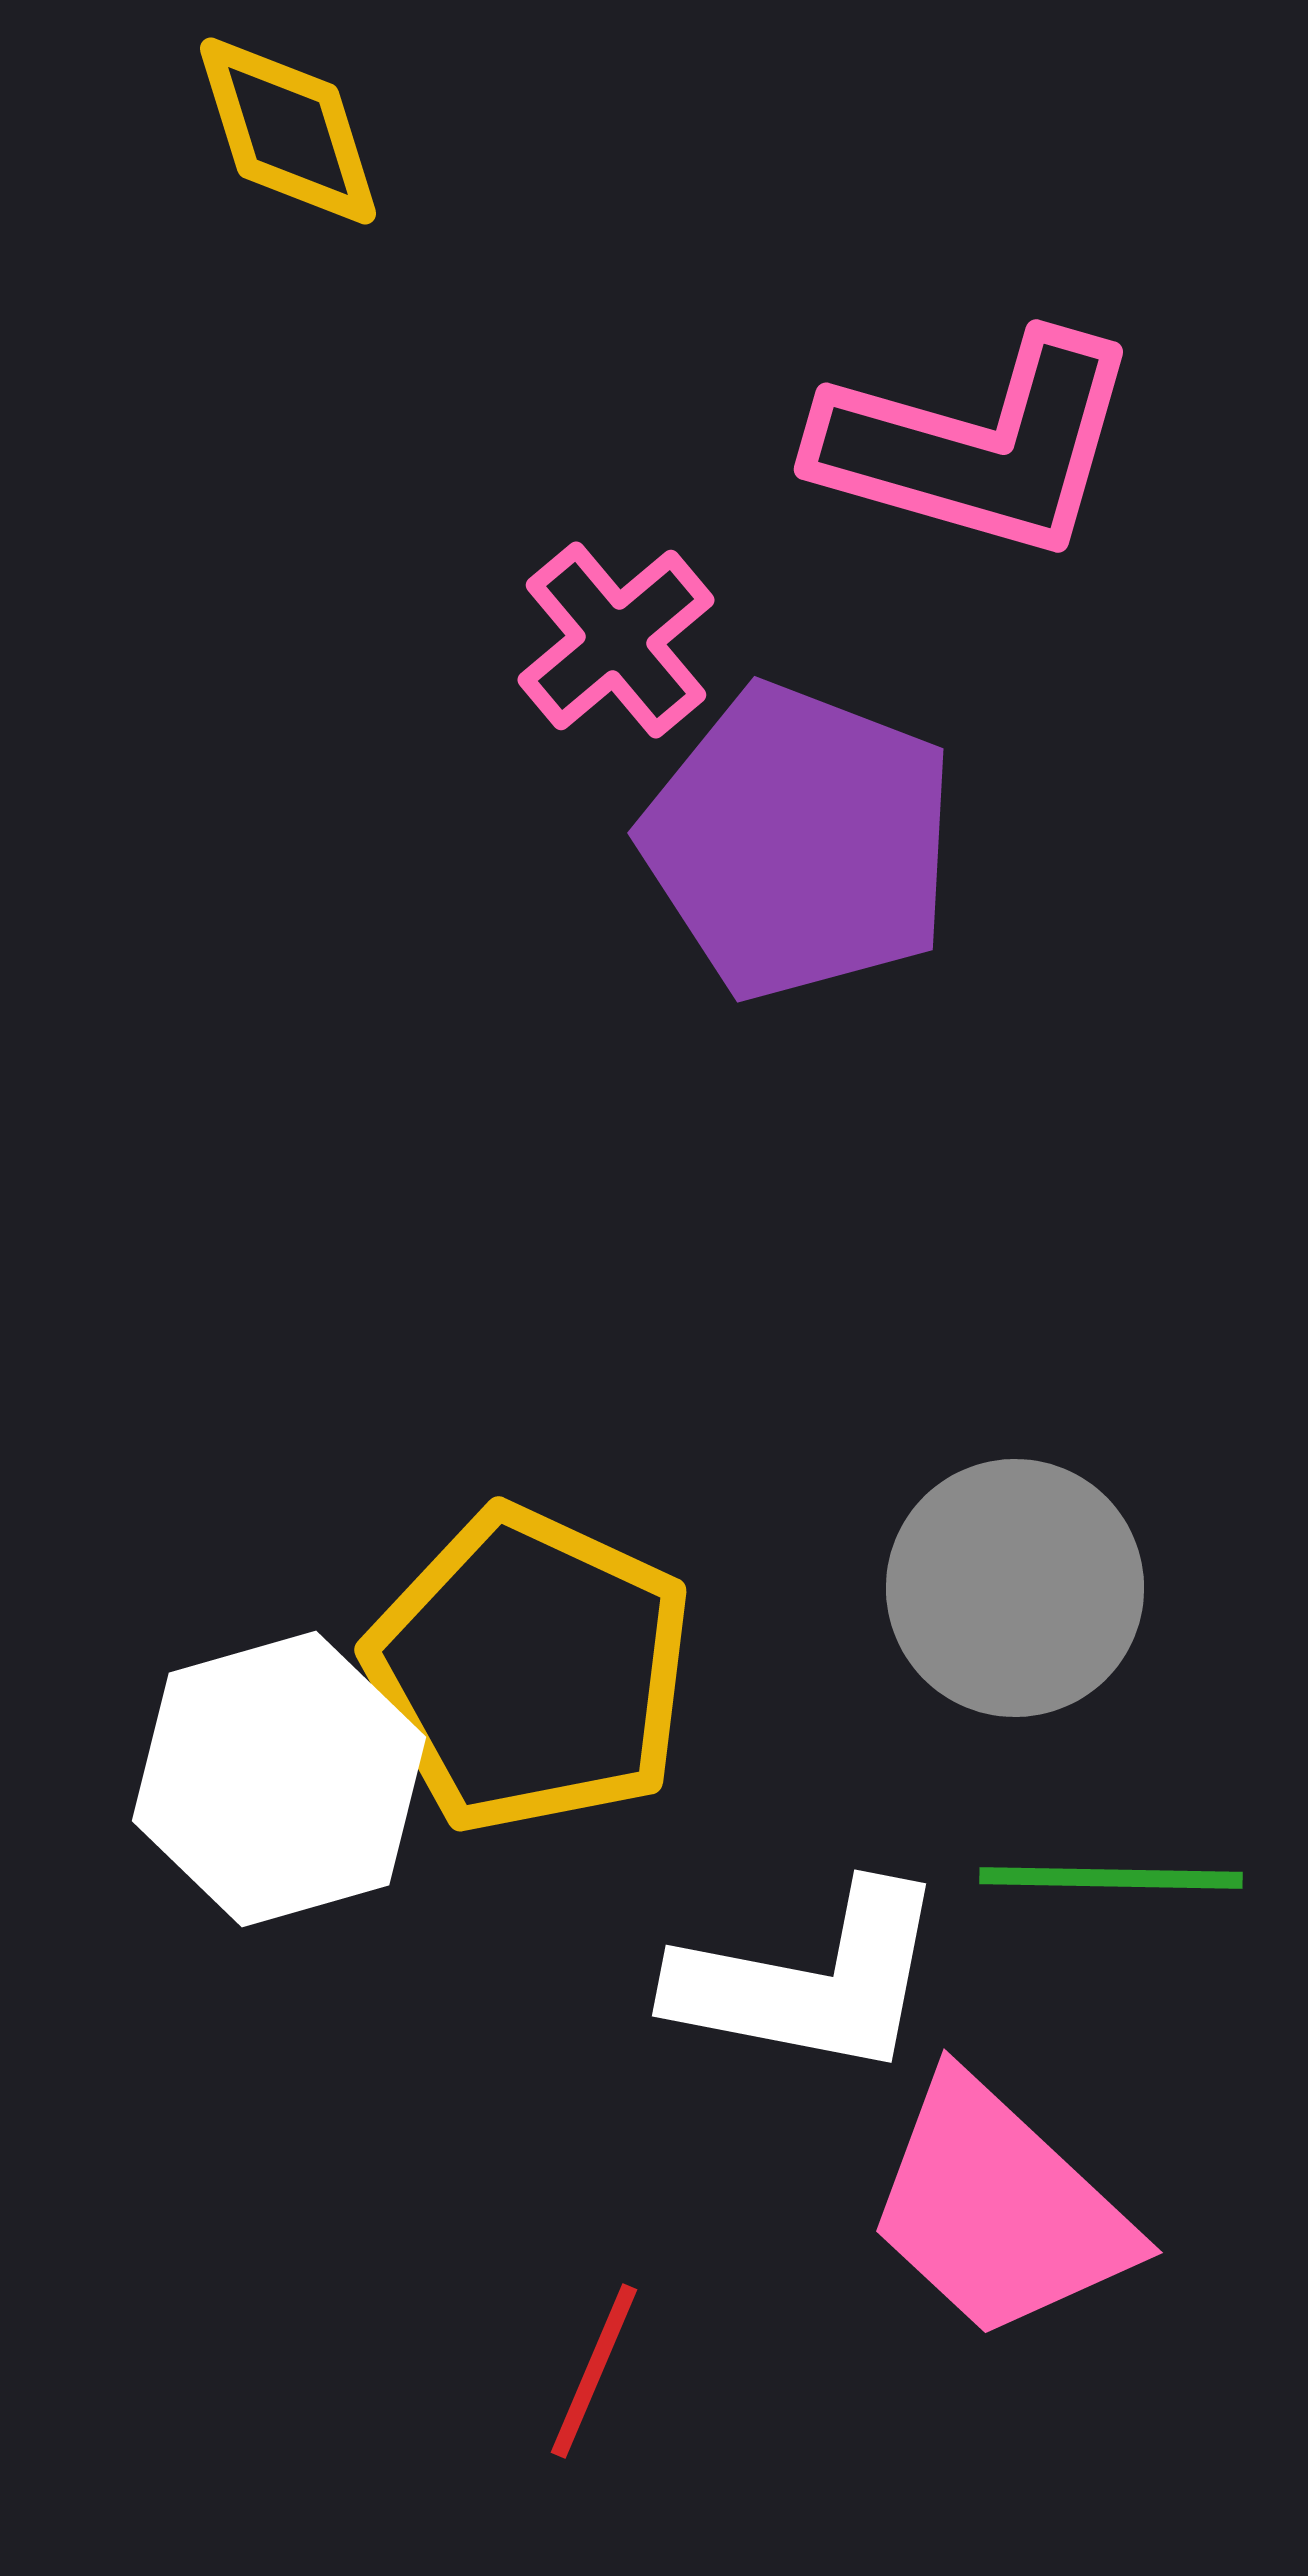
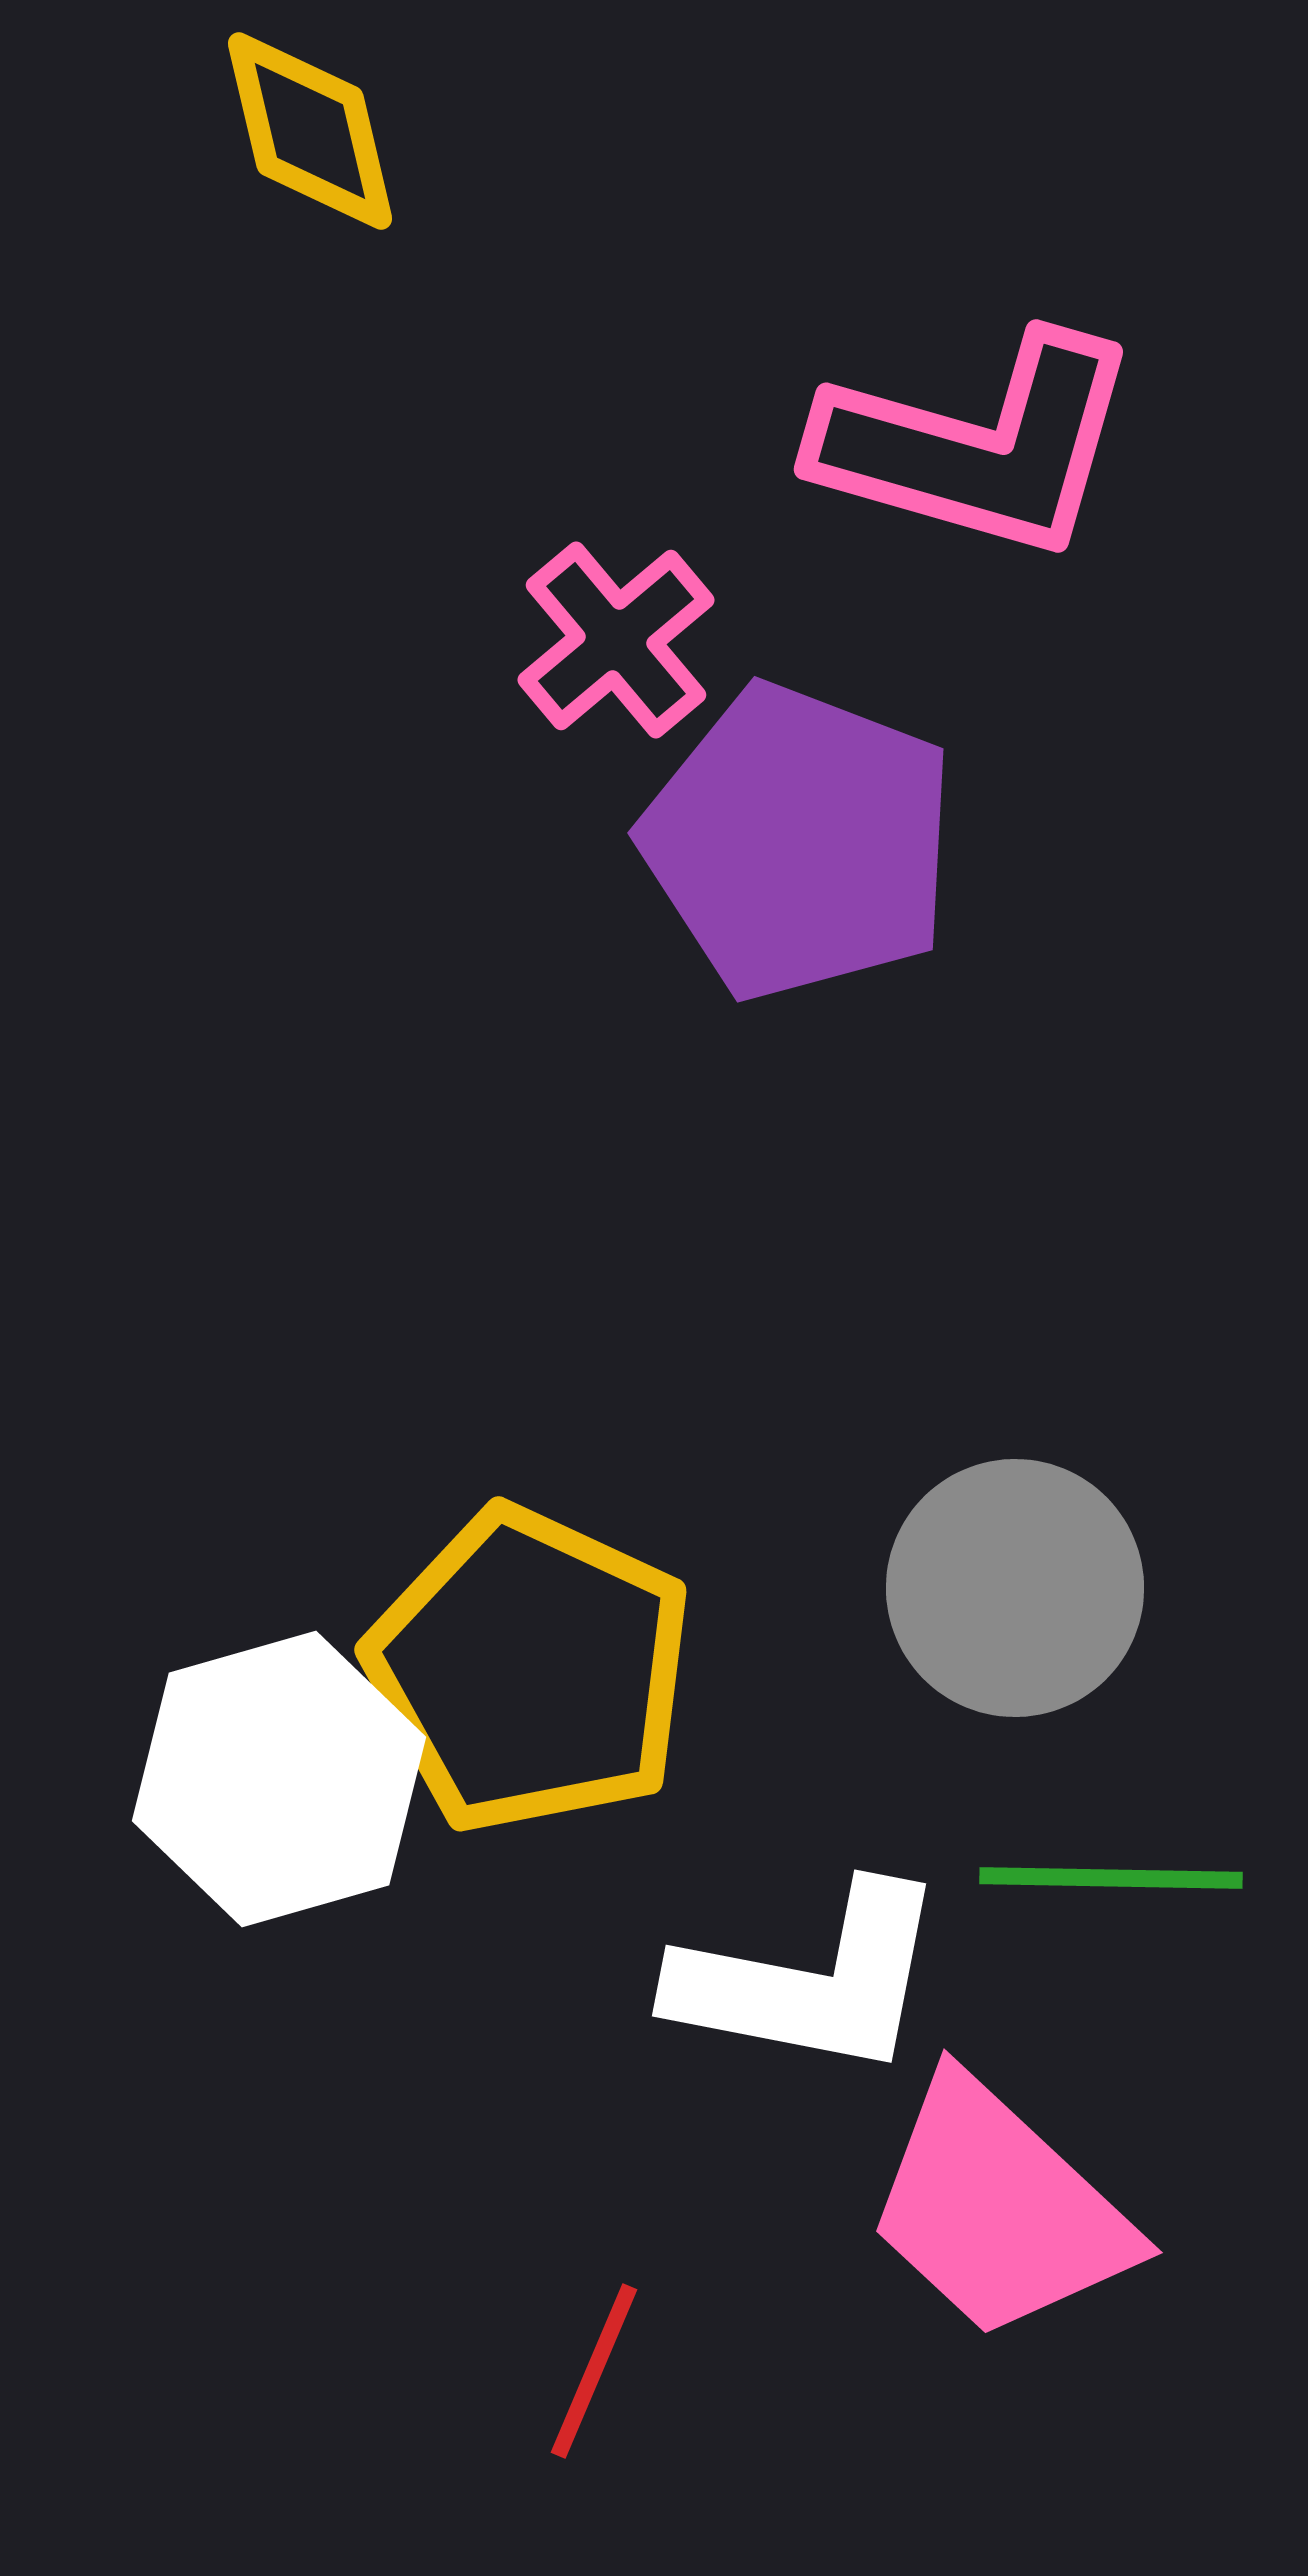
yellow diamond: moved 22 px right; rotated 4 degrees clockwise
